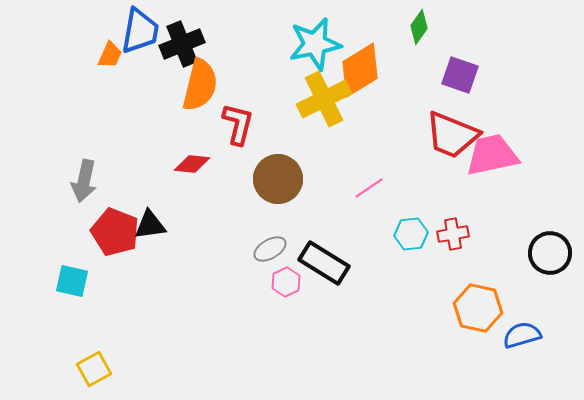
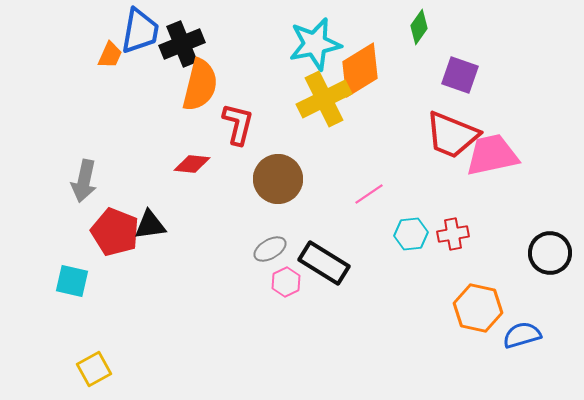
pink line: moved 6 px down
